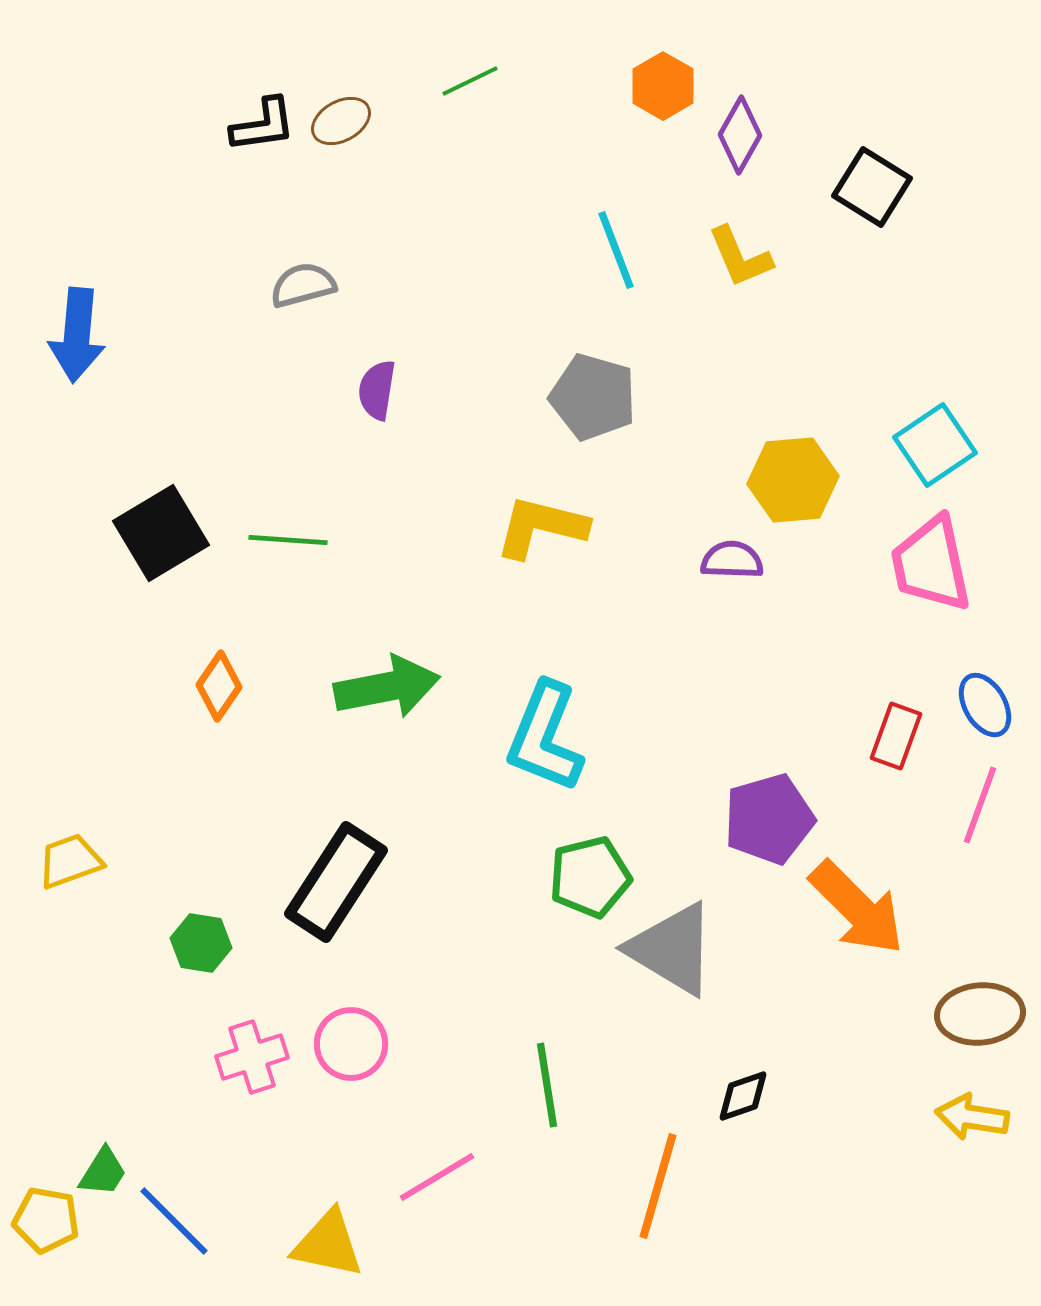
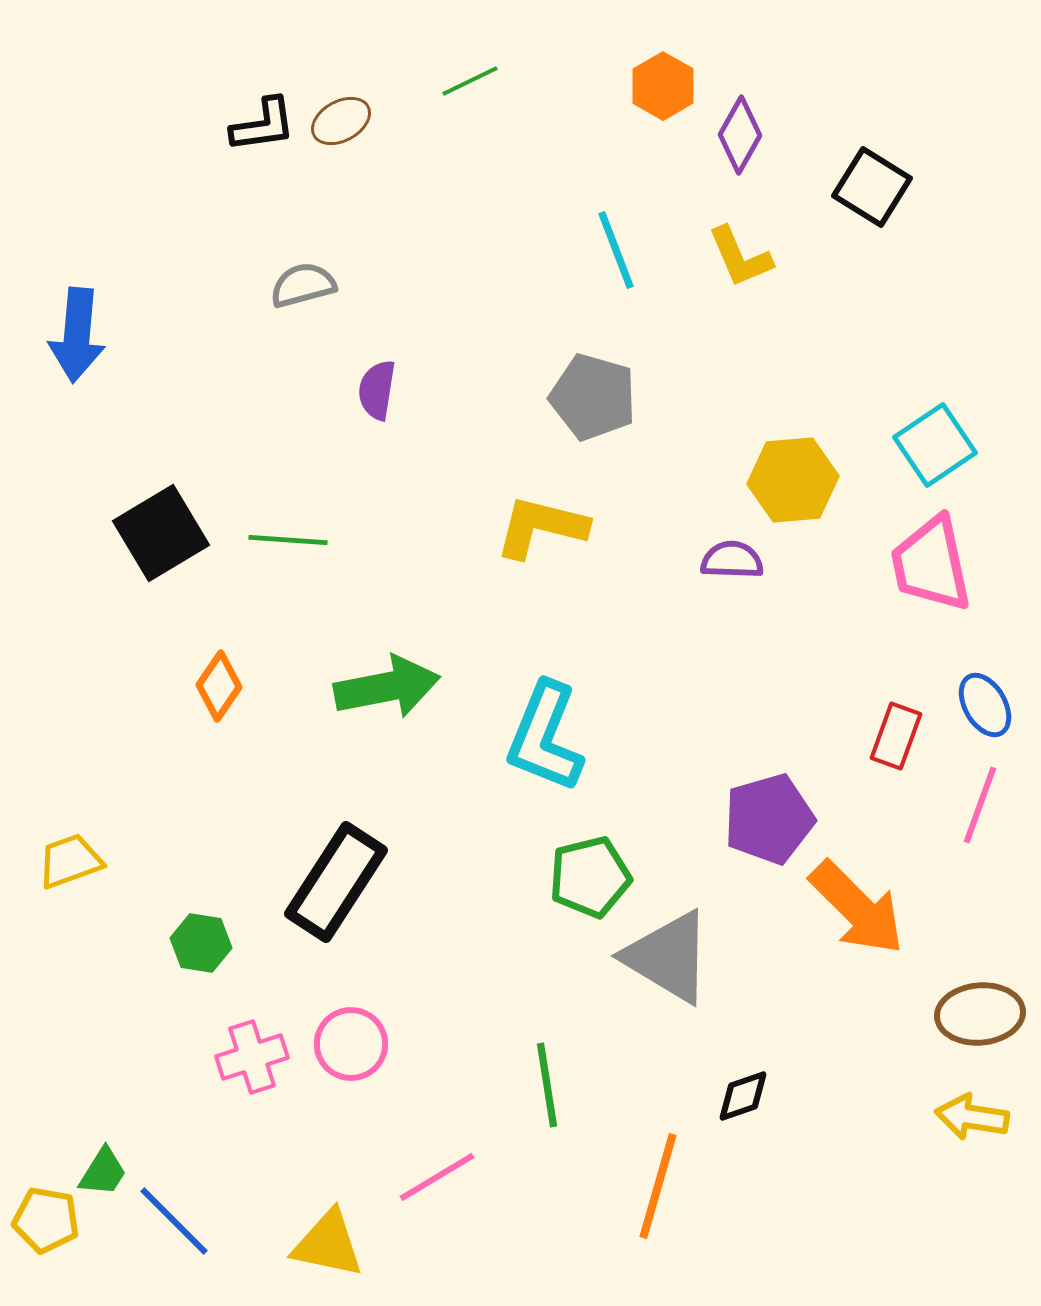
gray triangle at (672, 949): moved 4 px left, 8 px down
